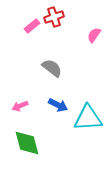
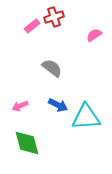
pink semicircle: rotated 21 degrees clockwise
cyan triangle: moved 2 px left, 1 px up
